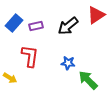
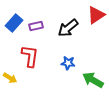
black arrow: moved 2 px down
green arrow: moved 5 px right; rotated 15 degrees counterclockwise
